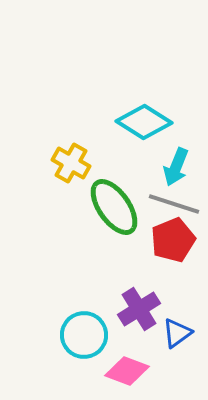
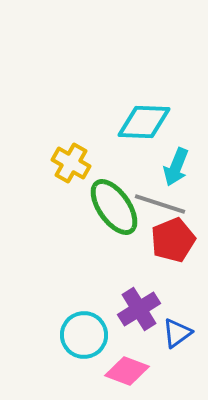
cyan diamond: rotated 30 degrees counterclockwise
gray line: moved 14 px left
